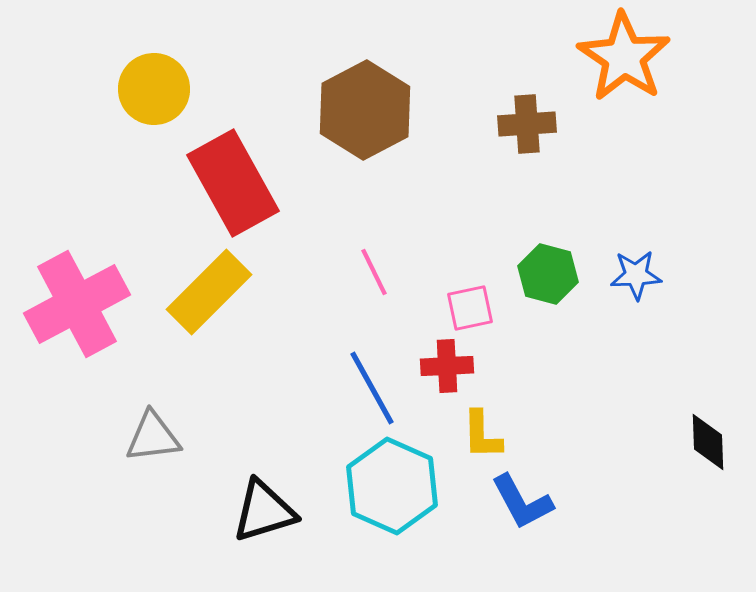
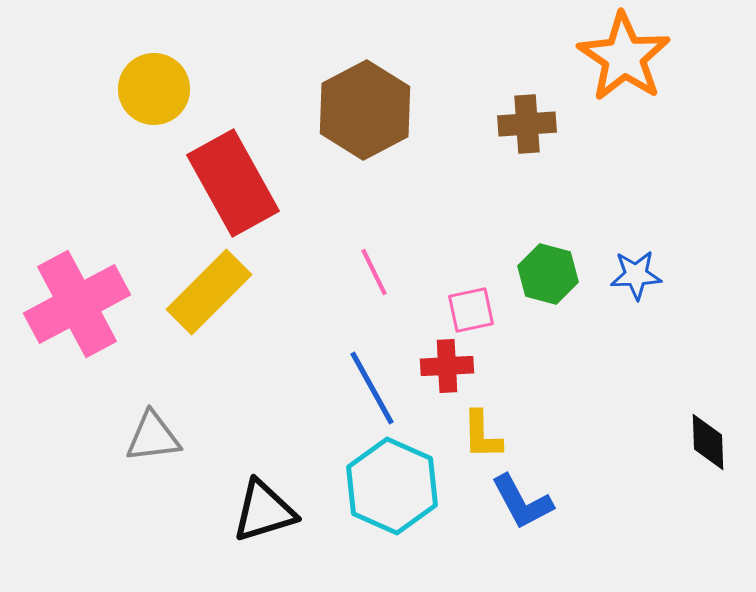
pink square: moved 1 px right, 2 px down
